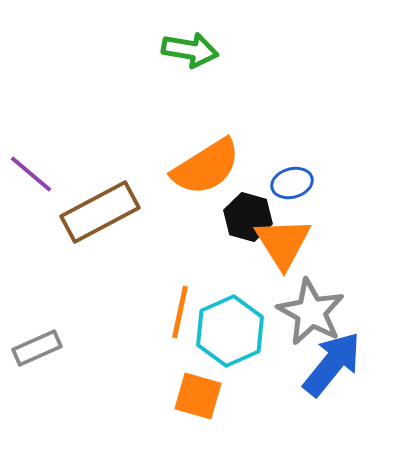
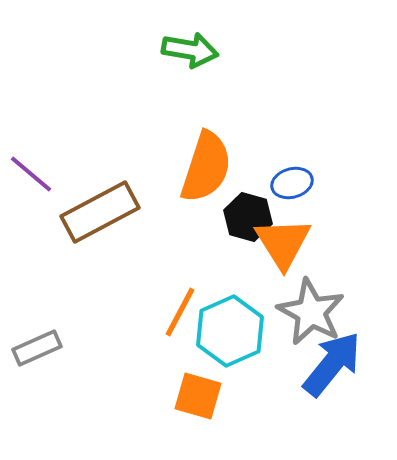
orange semicircle: rotated 40 degrees counterclockwise
orange line: rotated 16 degrees clockwise
